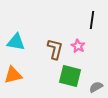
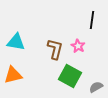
green square: rotated 15 degrees clockwise
